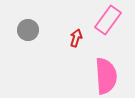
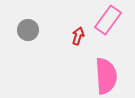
red arrow: moved 2 px right, 2 px up
